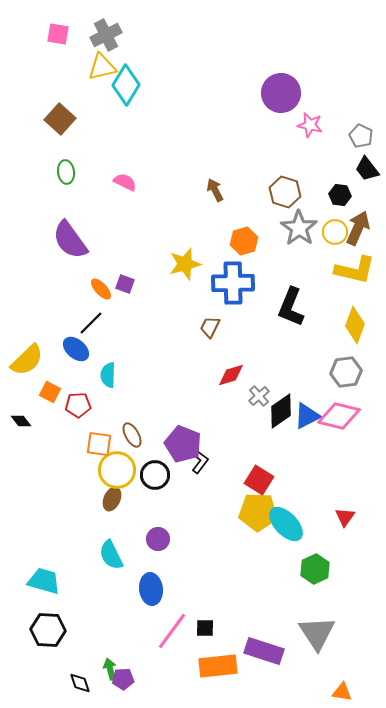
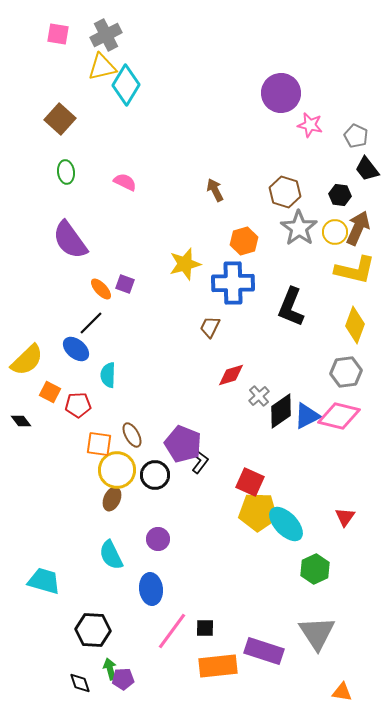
gray pentagon at (361, 136): moved 5 px left
red square at (259, 480): moved 9 px left, 2 px down; rotated 8 degrees counterclockwise
black hexagon at (48, 630): moved 45 px right
